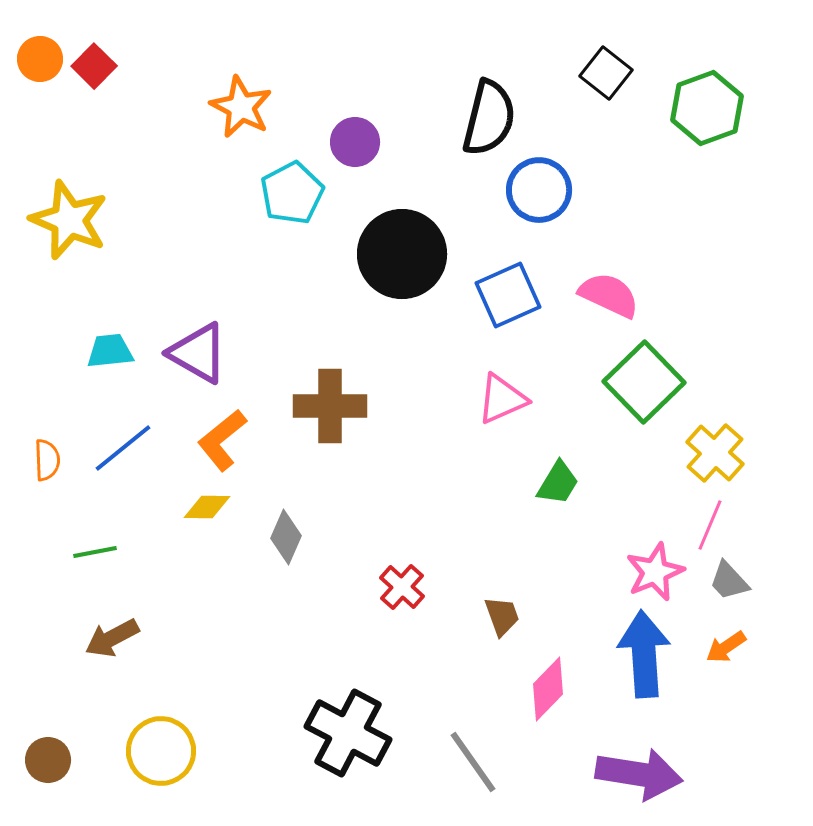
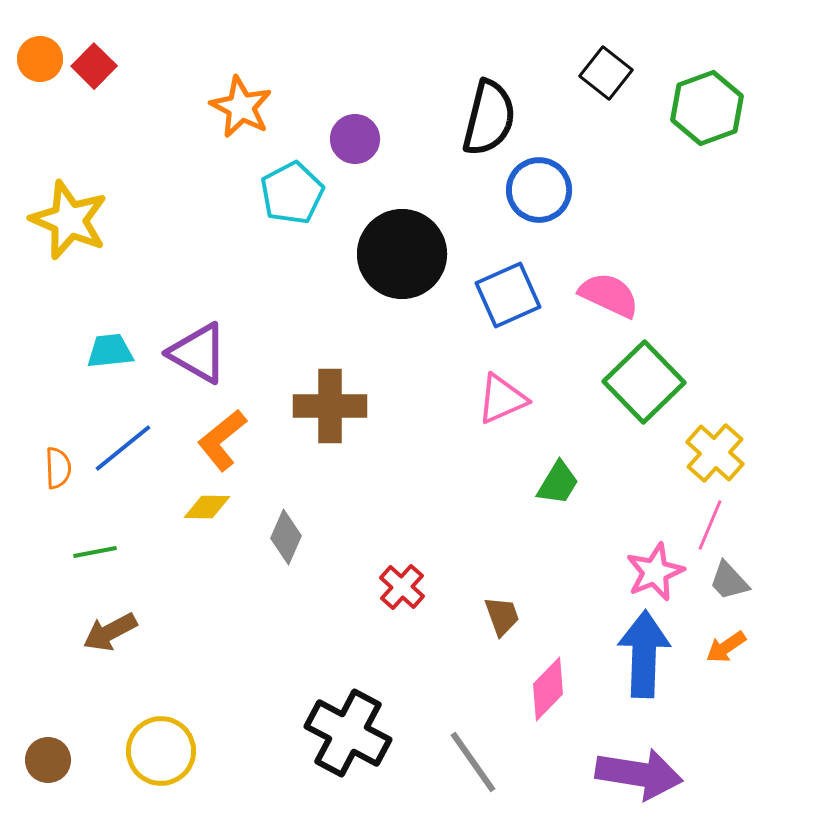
purple circle: moved 3 px up
orange semicircle: moved 11 px right, 8 px down
brown arrow: moved 2 px left, 6 px up
blue arrow: rotated 6 degrees clockwise
